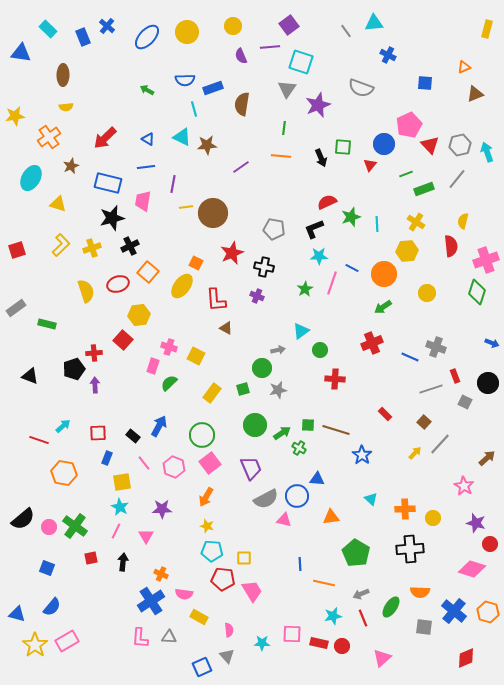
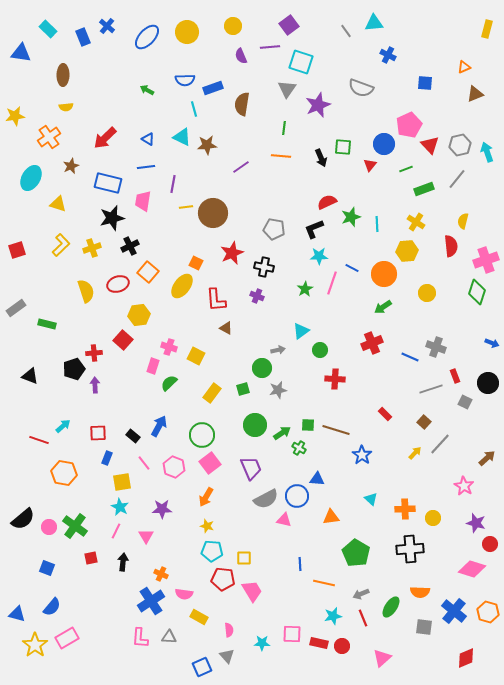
green line at (406, 174): moved 5 px up
pink rectangle at (67, 641): moved 3 px up
